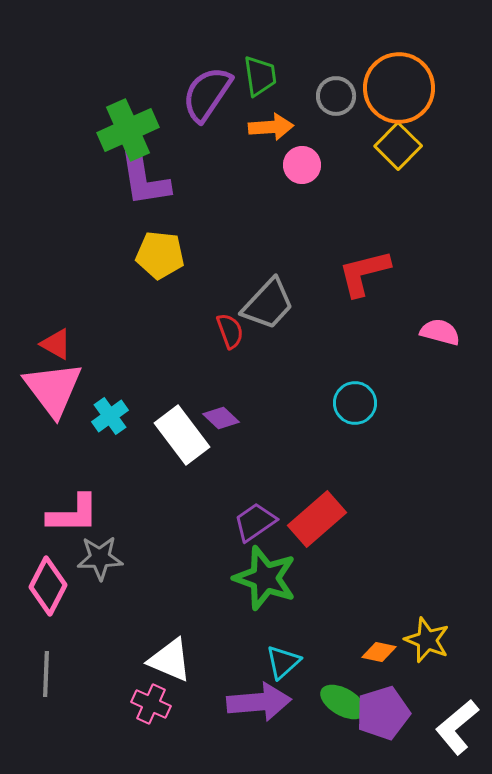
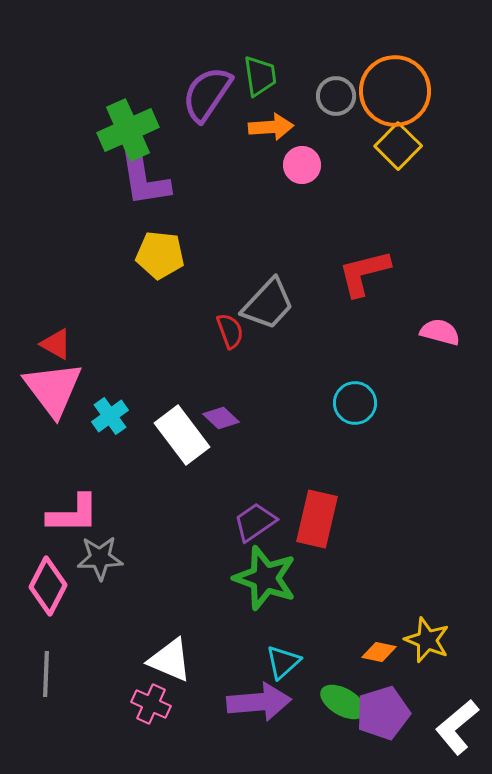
orange circle: moved 4 px left, 3 px down
red rectangle: rotated 36 degrees counterclockwise
